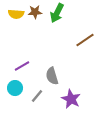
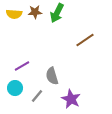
yellow semicircle: moved 2 px left
